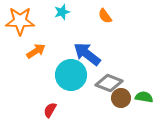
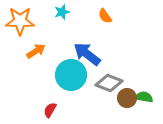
brown circle: moved 6 px right
